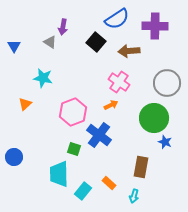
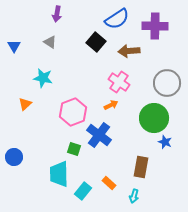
purple arrow: moved 6 px left, 13 px up
